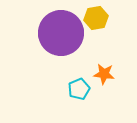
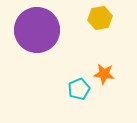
yellow hexagon: moved 4 px right
purple circle: moved 24 px left, 3 px up
